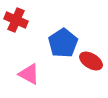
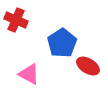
blue pentagon: moved 1 px left
red ellipse: moved 3 px left, 5 px down
